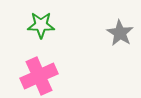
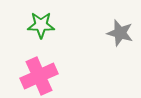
gray star: rotated 16 degrees counterclockwise
